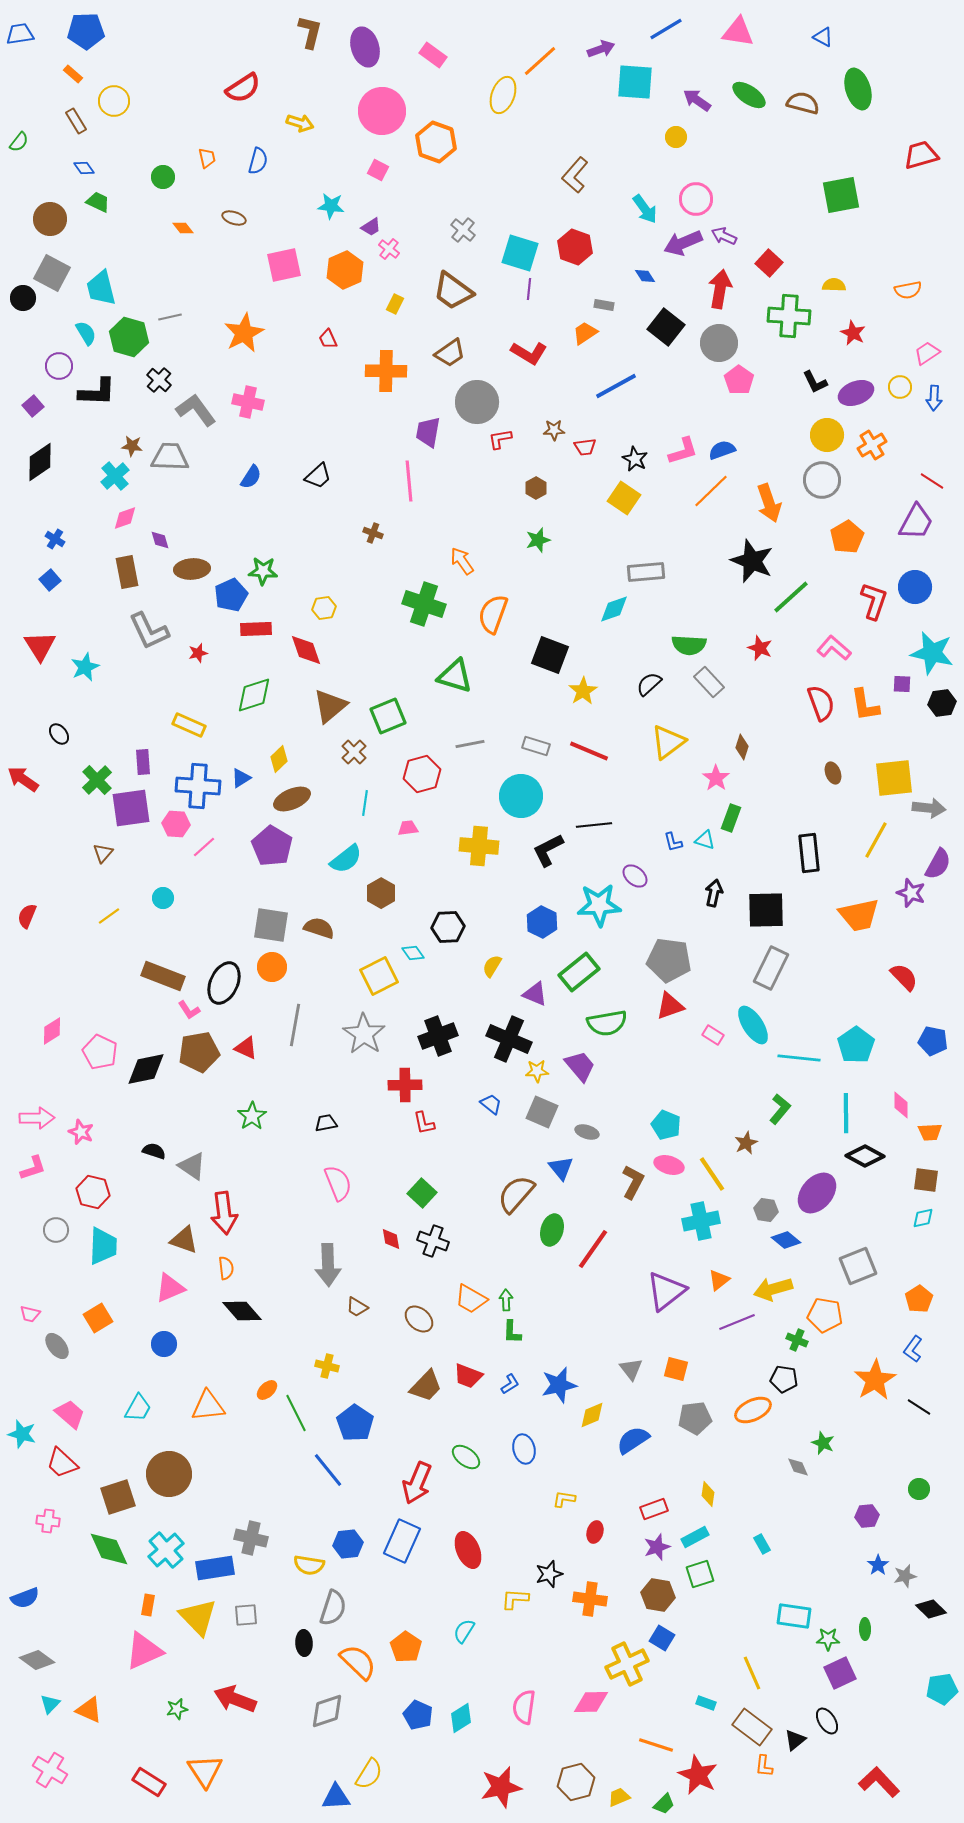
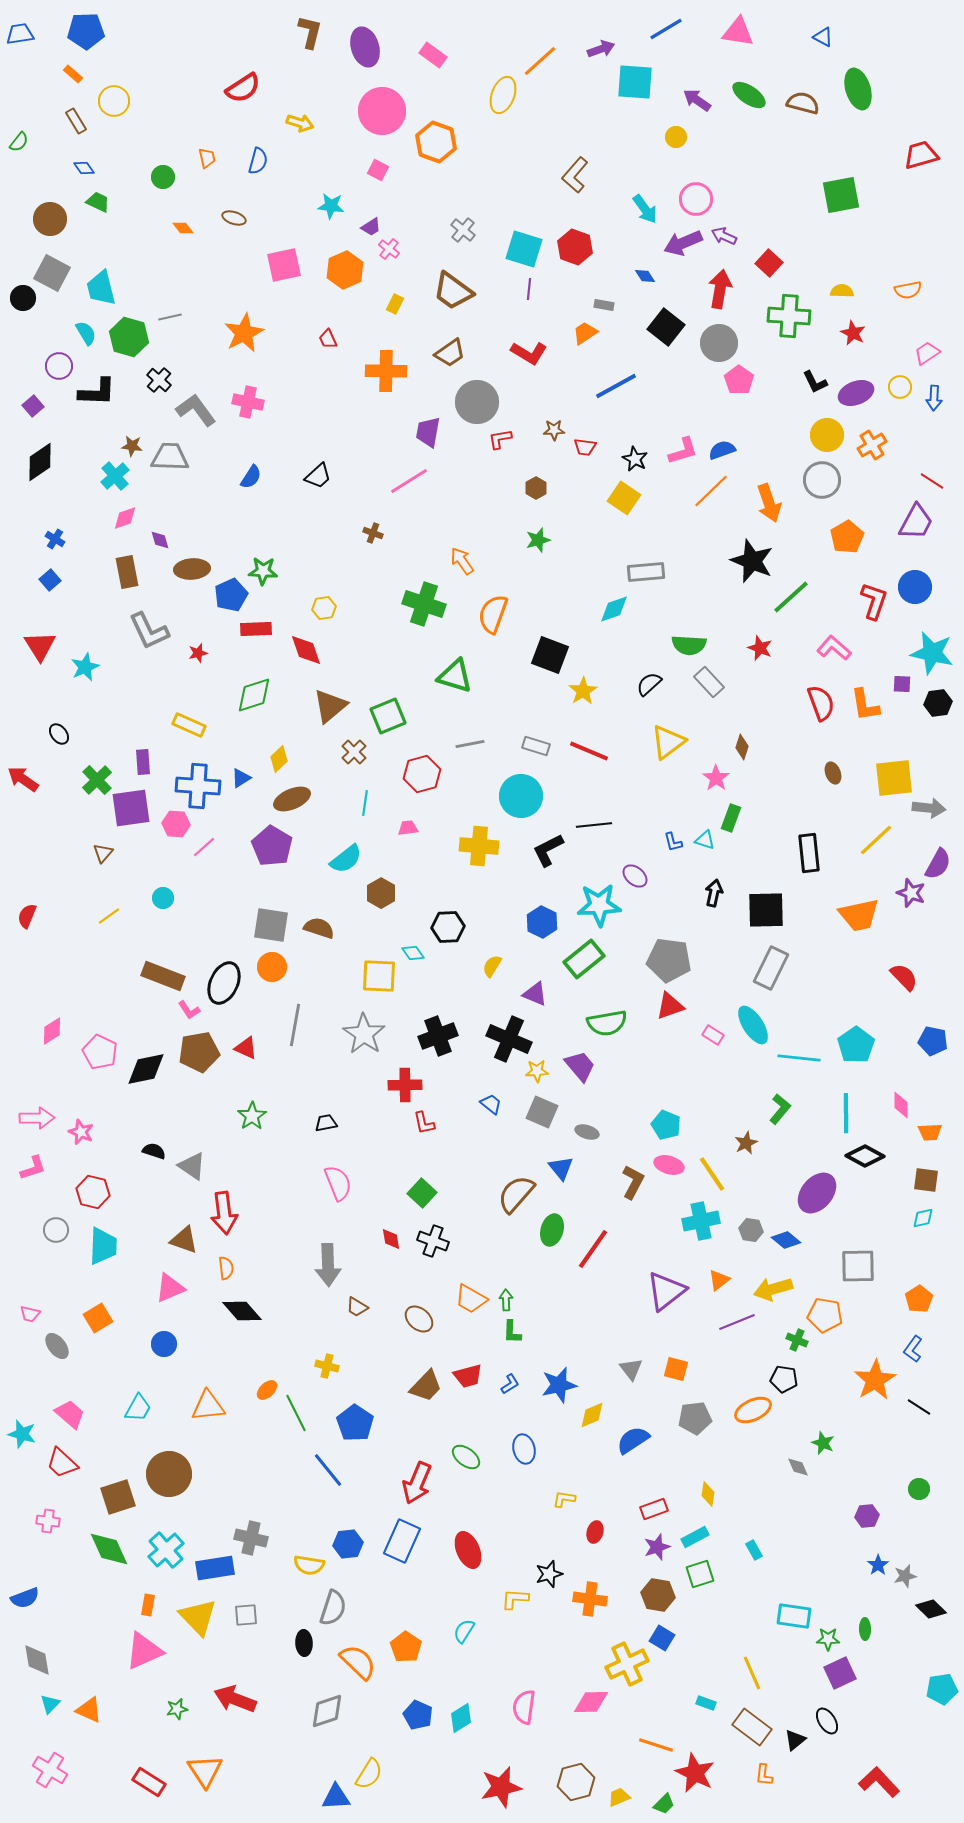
cyan square at (520, 253): moved 4 px right, 4 px up
yellow semicircle at (834, 285): moved 8 px right, 6 px down
red trapezoid at (585, 447): rotated 15 degrees clockwise
pink line at (409, 481): rotated 63 degrees clockwise
black hexagon at (942, 703): moved 4 px left
yellow line at (876, 840): rotated 18 degrees clockwise
green rectangle at (579, 972): moved 5 px right, 13 px up
yellow square at (379, 976): rotated 30 degrees clockwise
gray hexagon at (766, 1210): moved 15 px left, 20 px down
gray square at (858, 1266): rotated 21 degrees clockwise
red trapezoid at (468, 1376): rotated 36 degrees counterclockwise
cyan rectangle at (762, 1544): moved 8 px left, 6 px down
gray diamond at (37, 1660): rotated 44 degrees clockwise
orange L-shape at (764, 1766): moved 9 px down
red star at (698, 1775): moved 3 px left, 2 px up
